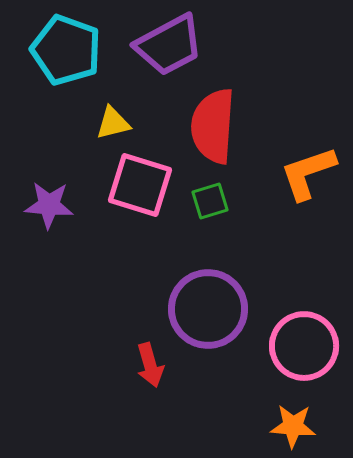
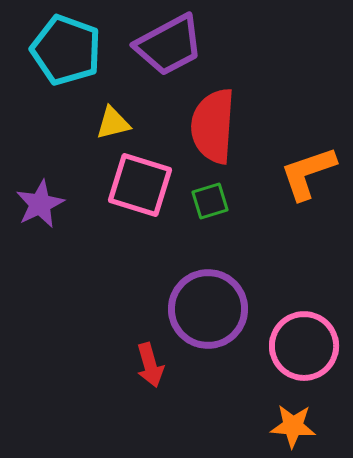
purple star: moved 9 px left, 1 px up; rotated 30 degrees counterclockwise
